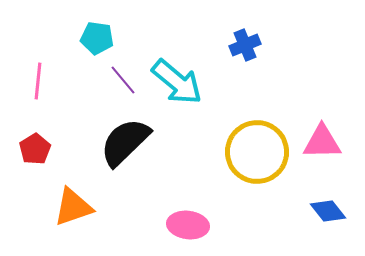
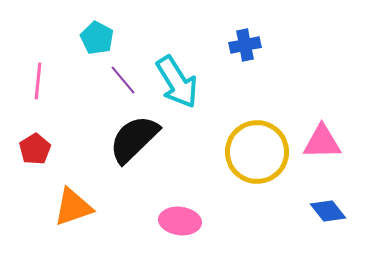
cyan pentagon: rotated 20 degrees clockwise
blue cross: rotated 12 degrees clockwise
cyan arrow: rotated 18 degrees clockwise
black semicircle: moved 9 px right, 3 px up
pink ellipse: moved 8 px left, 4 px up
